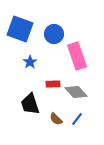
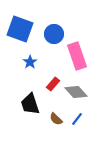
red rectangle: rotated 48 degrees counterclockwise
